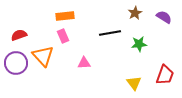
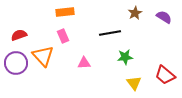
orange rectangle: moved 4 px up
green star: moved 14 px left, 13 px down
red trapezoid: rotated 110 degrees clockwise
